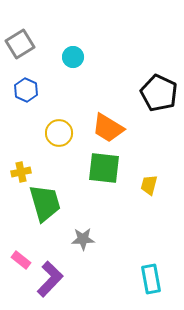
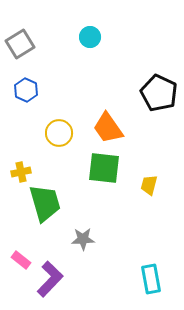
cyan circle: moved 17 px right, 20 px up
orange trapezoid: rotated 24 degrees clockwise
